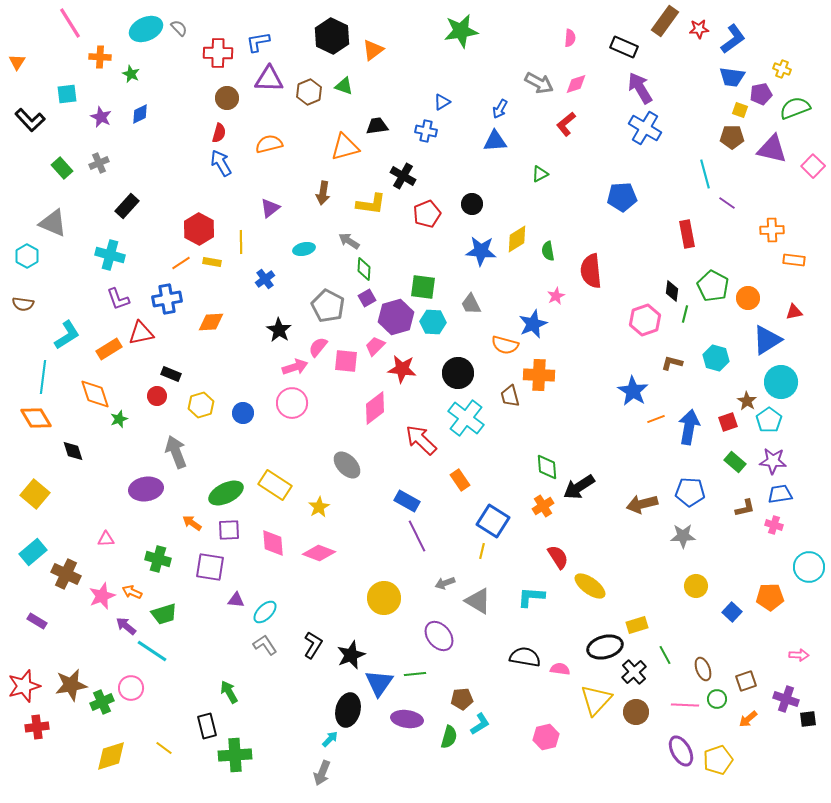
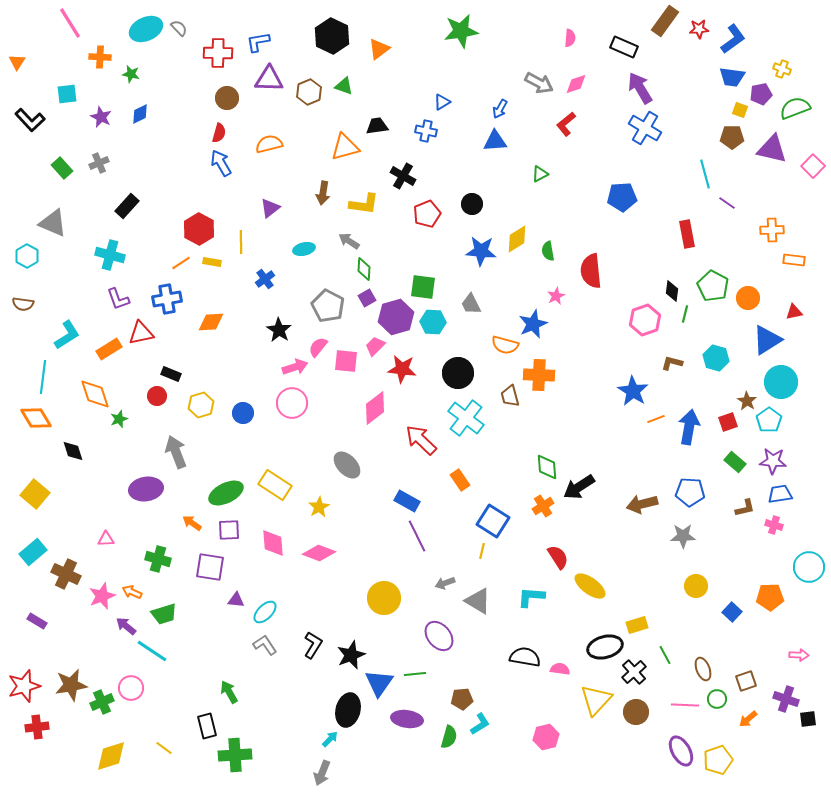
orange triangle at (373, 50): moved 6 px right, 1 px up
green star at (131, 74): rotated 12 degrees counterclockwise
yellow L-shape at (371, 204): moved 7 px left
